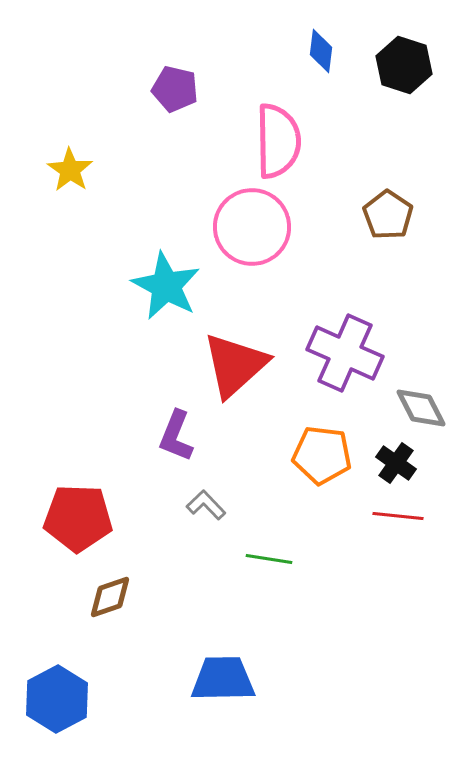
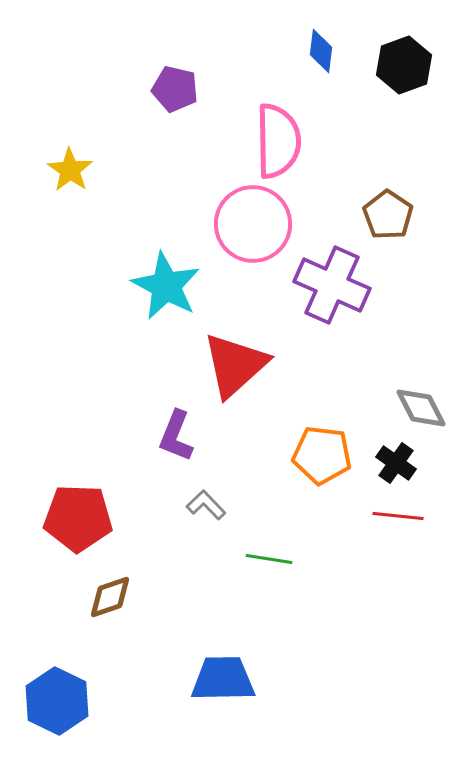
black hexagon: rotated 22 degrees clockwise
pink circle: moved 1 px right, 3 px up
purple cross: moved 13 px left, 68 px up
blue hexagon: moved 2 px down; rotated 6 degrees counterclockwise
